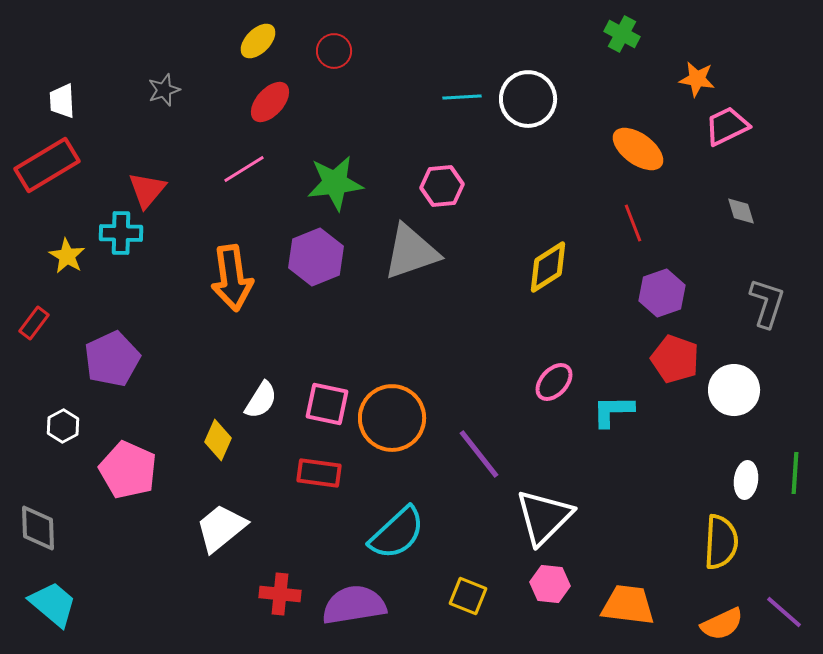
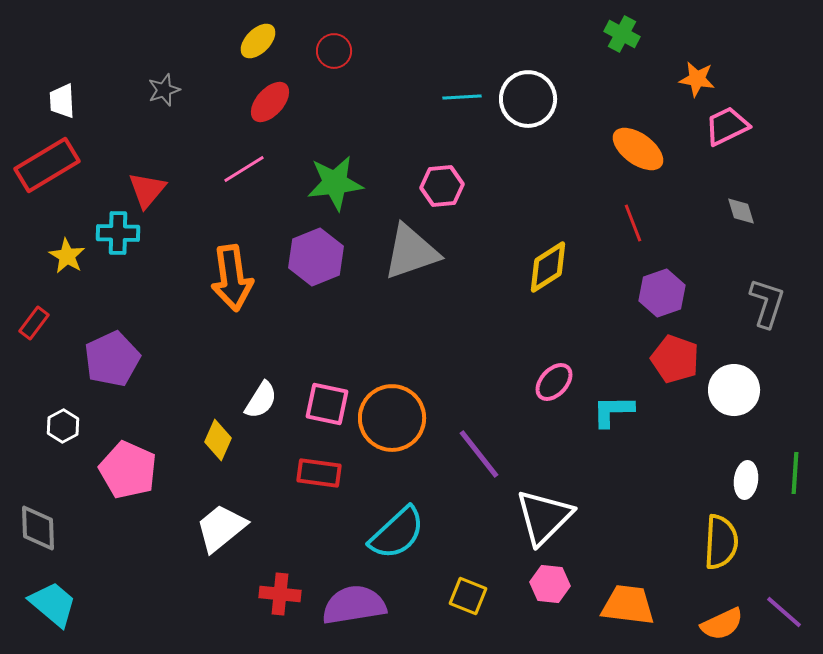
cyan cross at (121, 233): moved 3 px left
